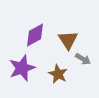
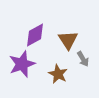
gray arrow: rotated 28 degrees clockwise
purple star: moved 4 px up
